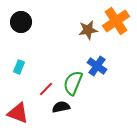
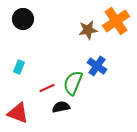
black circle: moved 2 px right, 3 px up
red line: moved 1 px right, 1 px up; rotated 21 degrees clockwise
